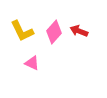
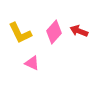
yellow L-shape: moved 2 px left, 2 px down
